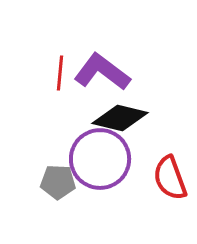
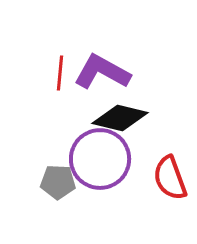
purple L-shape: rotated 8 degrees counterclockwise
